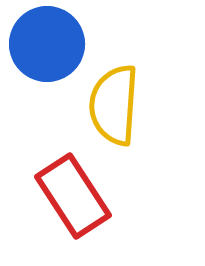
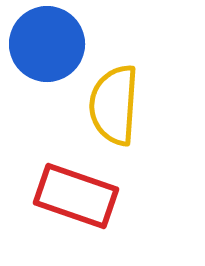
red rectangle: moved 3 px right; rotated 38 degrees counterclockwise
